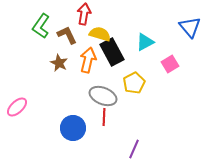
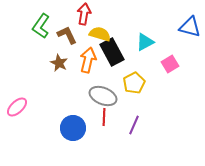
blue triangle: rotated 35 degrees counterclockwise
purple line: moved 24 px up
